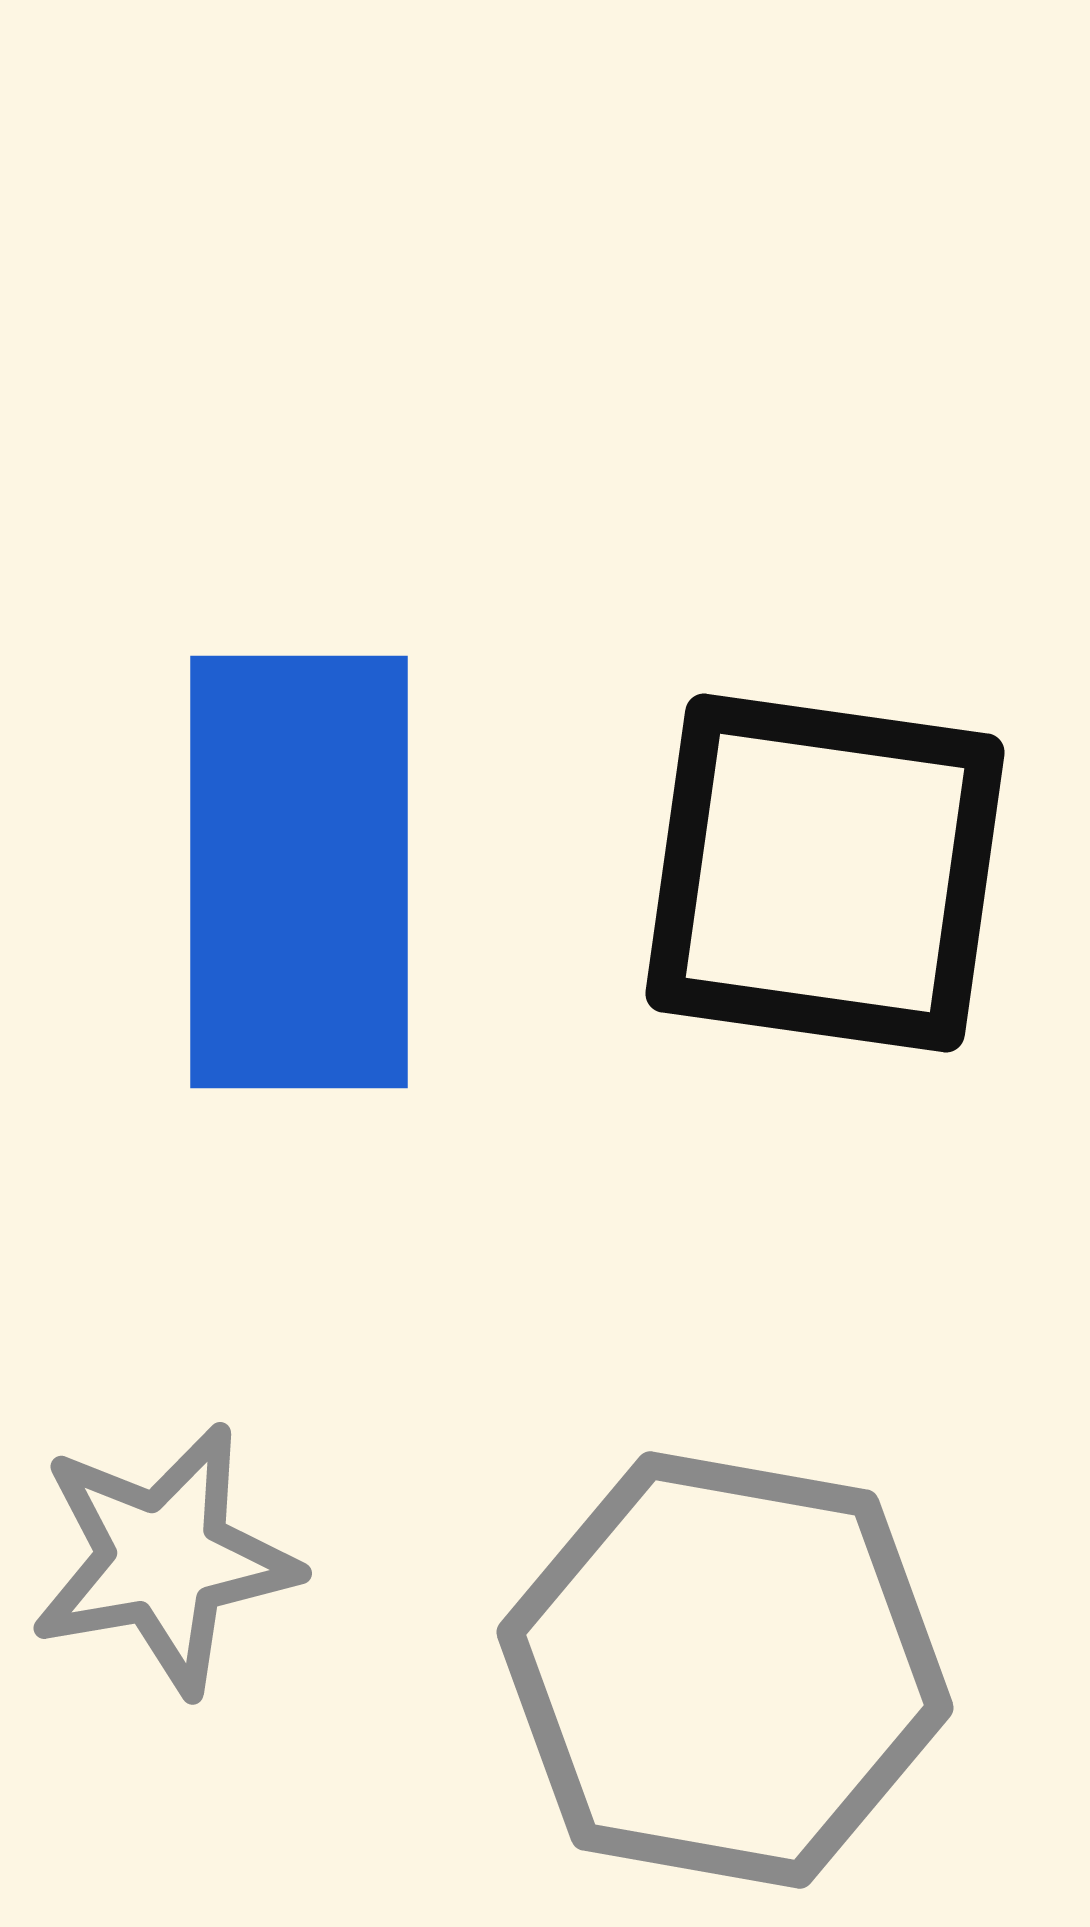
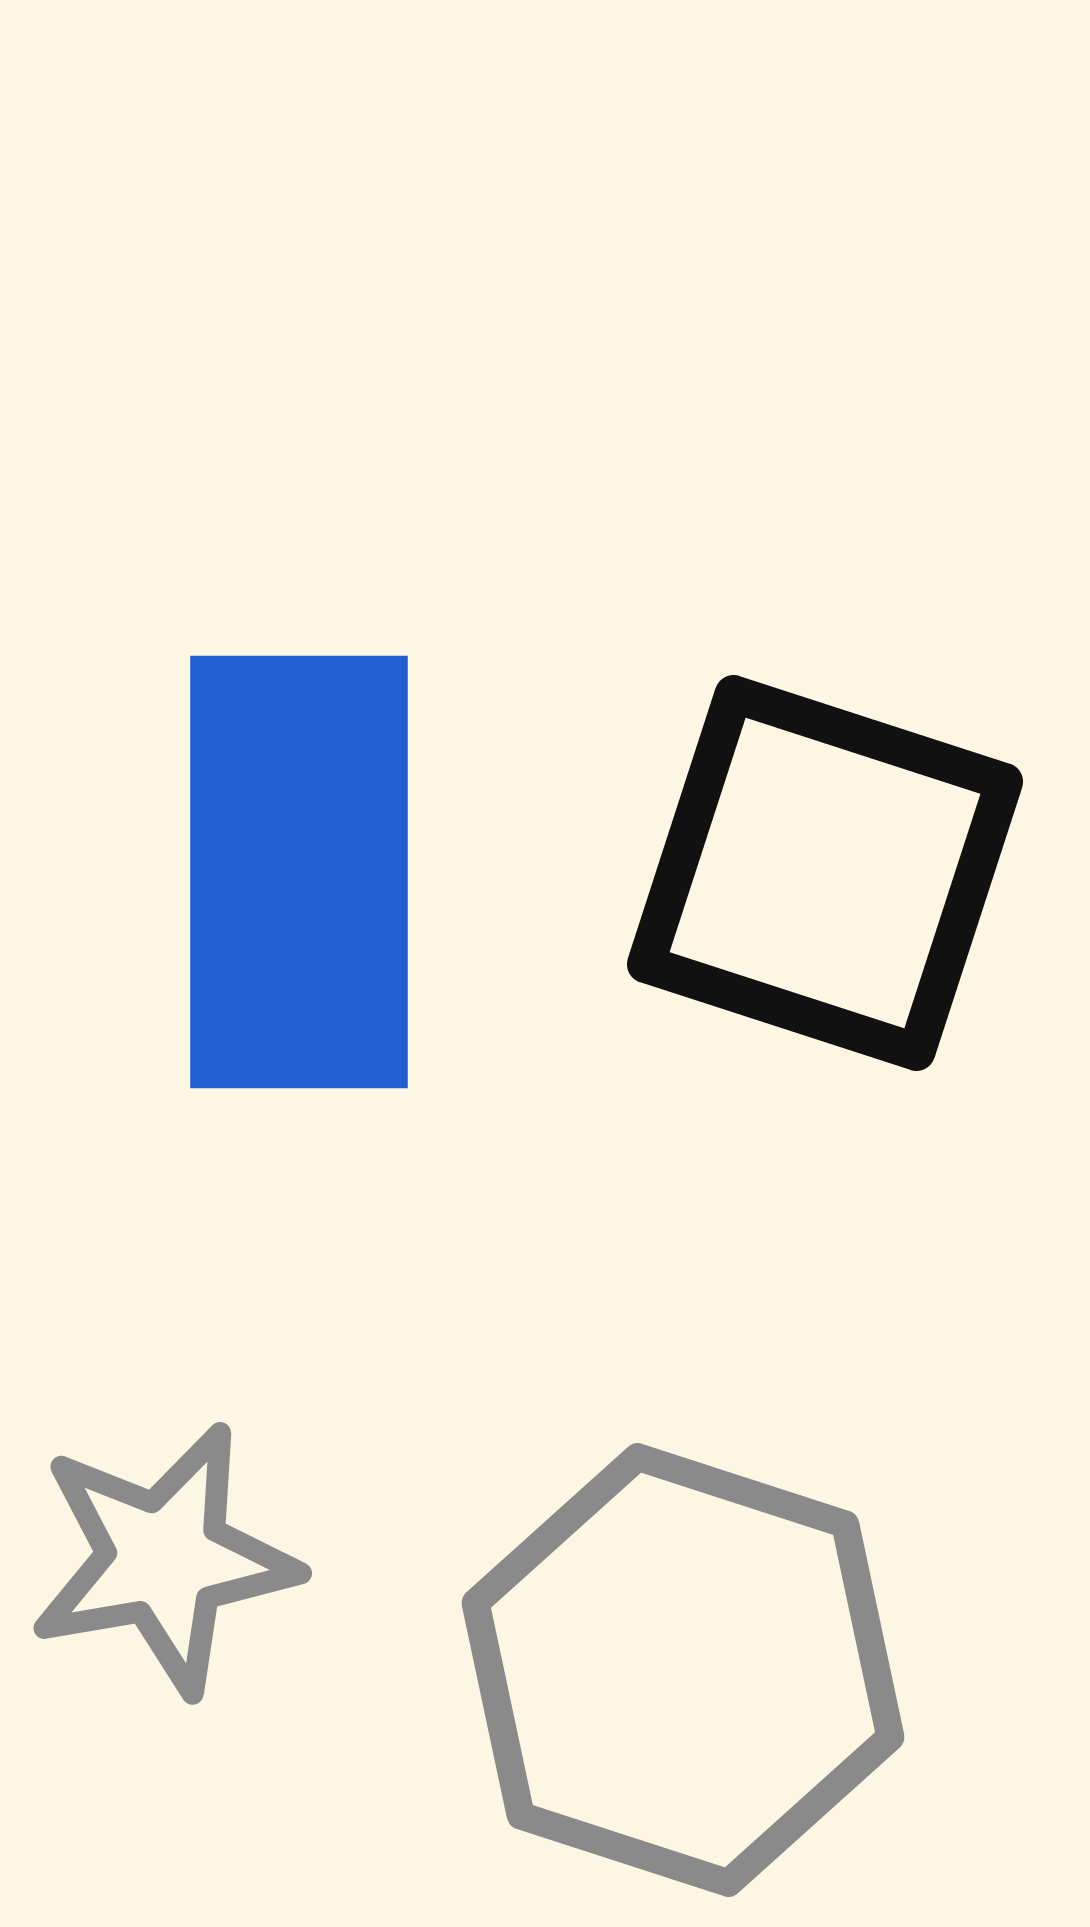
black square: rotated 10 degrees clockwise
gray hexagon: moved 42 px left; rotated 8 degrees clockwise
